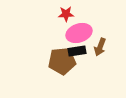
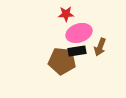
brown pentagon: rotated 12 degrees clockwise
